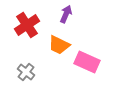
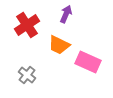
pink rectangle: moved 1 px right
gray cross: moved 1 px right, 3 px down
